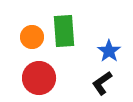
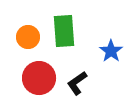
orange circle: moved 4 px left
blue star: moved 2 px right
black L-shape: moved 25 px left
